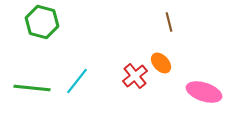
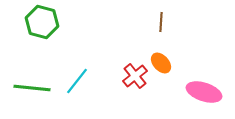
brown line: moved 8 px left; rotated 18 degrees clockwise
